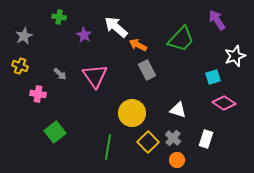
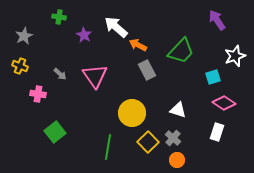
green trapezoid: moved 12 px down
white rectangle: moved 11 px right, 7 px up
